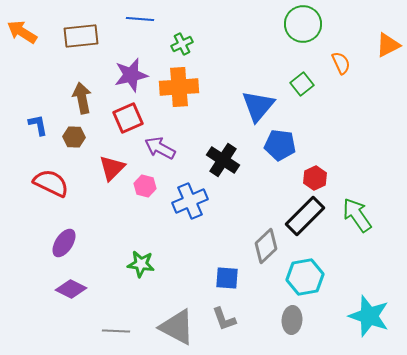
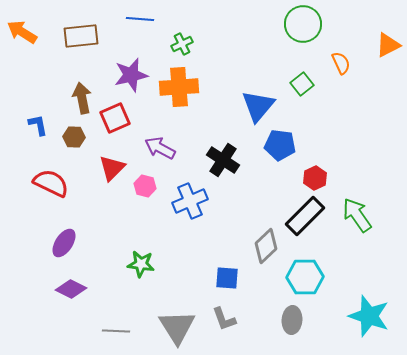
red square: moved 13 px left
cyan hexagon: rotated 9 degrees clockwise
gray triangle: rotated 30 degrees clockwise
